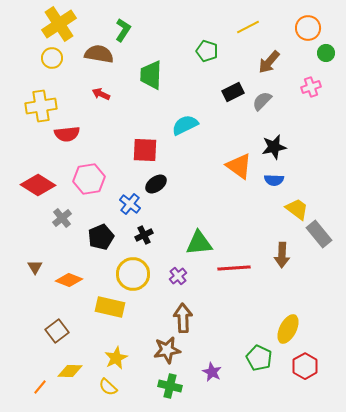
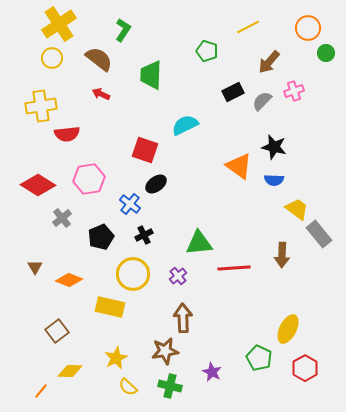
brown semicircle at (99, 54): moved 5 px down; rotated 28 degrees clockwise
pink cross at (311, 87): moved 17 px left, 4 px down
black star at (274, 147): rotated 25 degrees clockwise
red square at (145, 150): rotated 16 degrees clockwise
brown star at (167, 350): moved 2 px left, 1 px down
red hexagon at (305, 366): moved 2 px down
orange line at (40, 387): moved 1 px right, 4 px down
yellow semicircle at (108, 387): moved 20 px right
